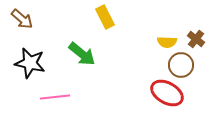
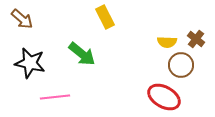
red ellipse: moved 3 px left, 4 px down
